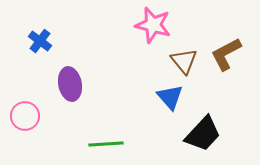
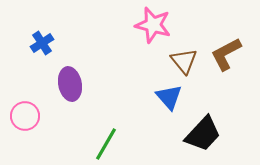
blue cross: moved 2 px right, 2 px down; rotated 20 degrees clockwise
blue triangle: moved 1 px left
green line: rotated 56 degrees counterclockwise
